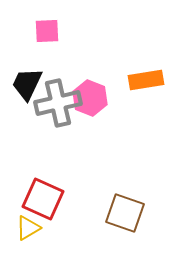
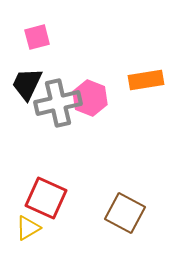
pink square: moved 10 px left, 6 px down; rotated 12 degrees counterclockwise
red square: moved 3 px right, 1 px up
brown square: rotated 9 degrees clockwise
